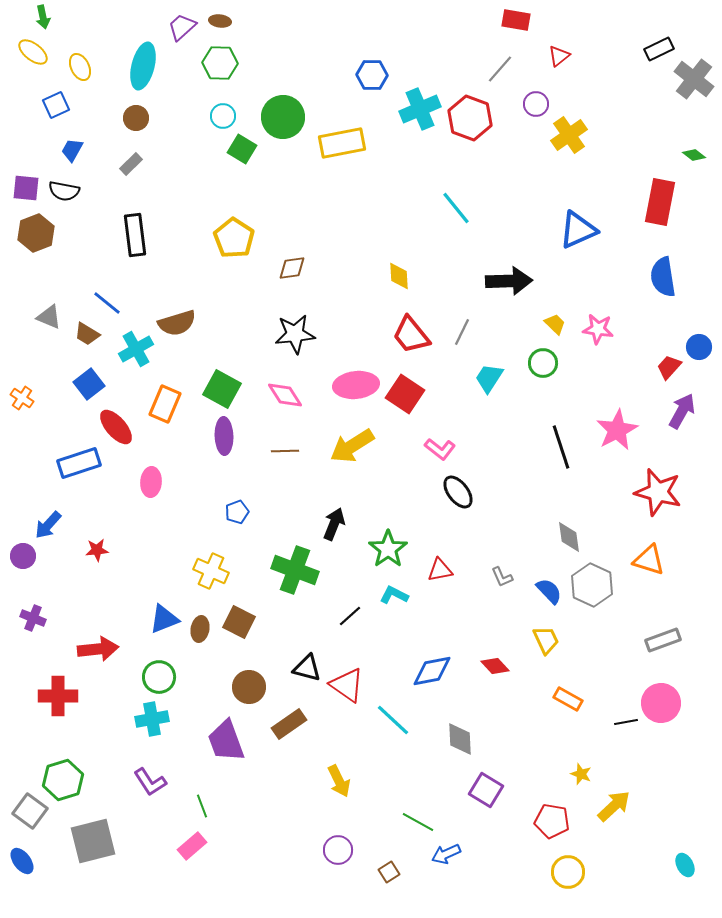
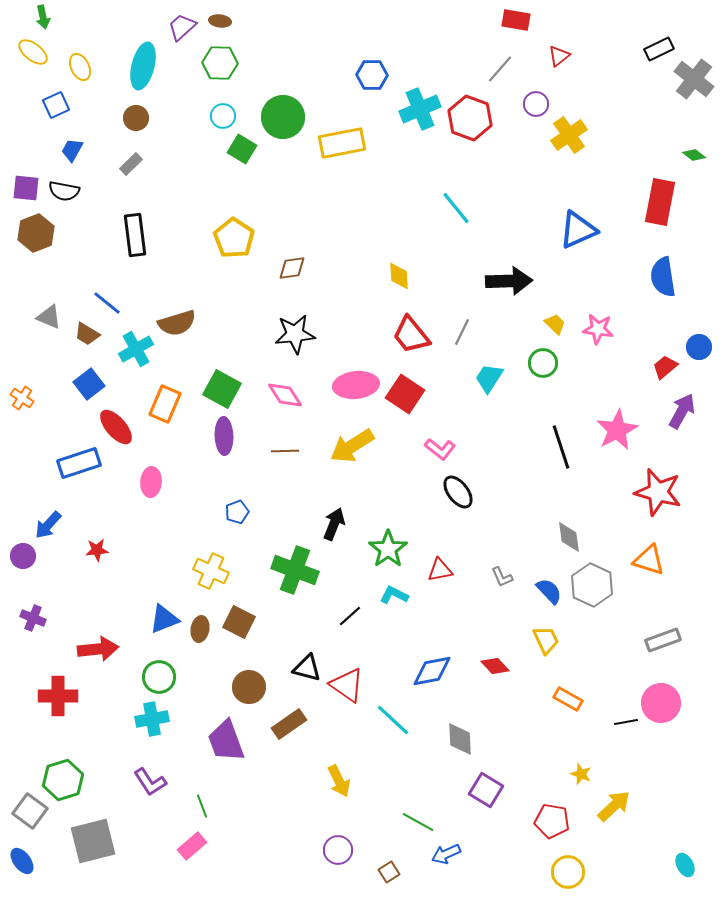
red trapezoid at (669, 367): moved 4 px left; rotated 8 degrees clockwise
